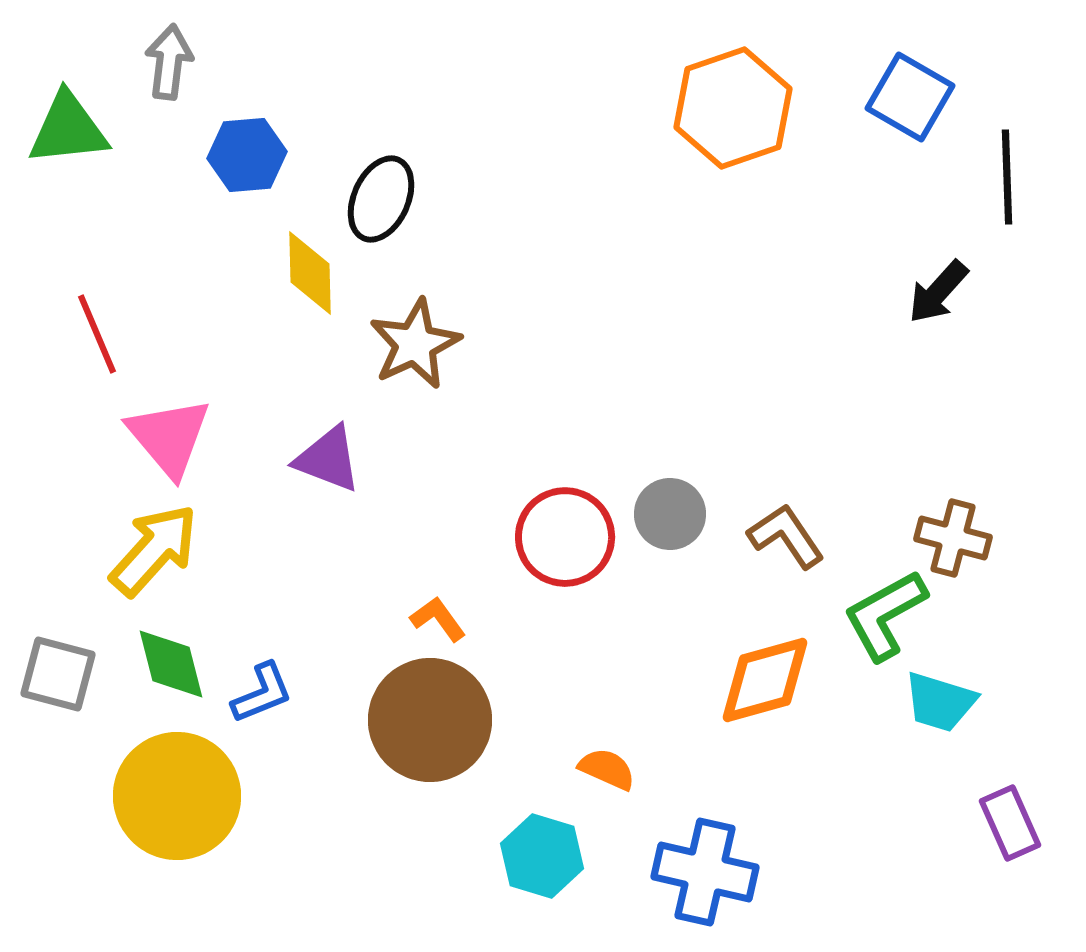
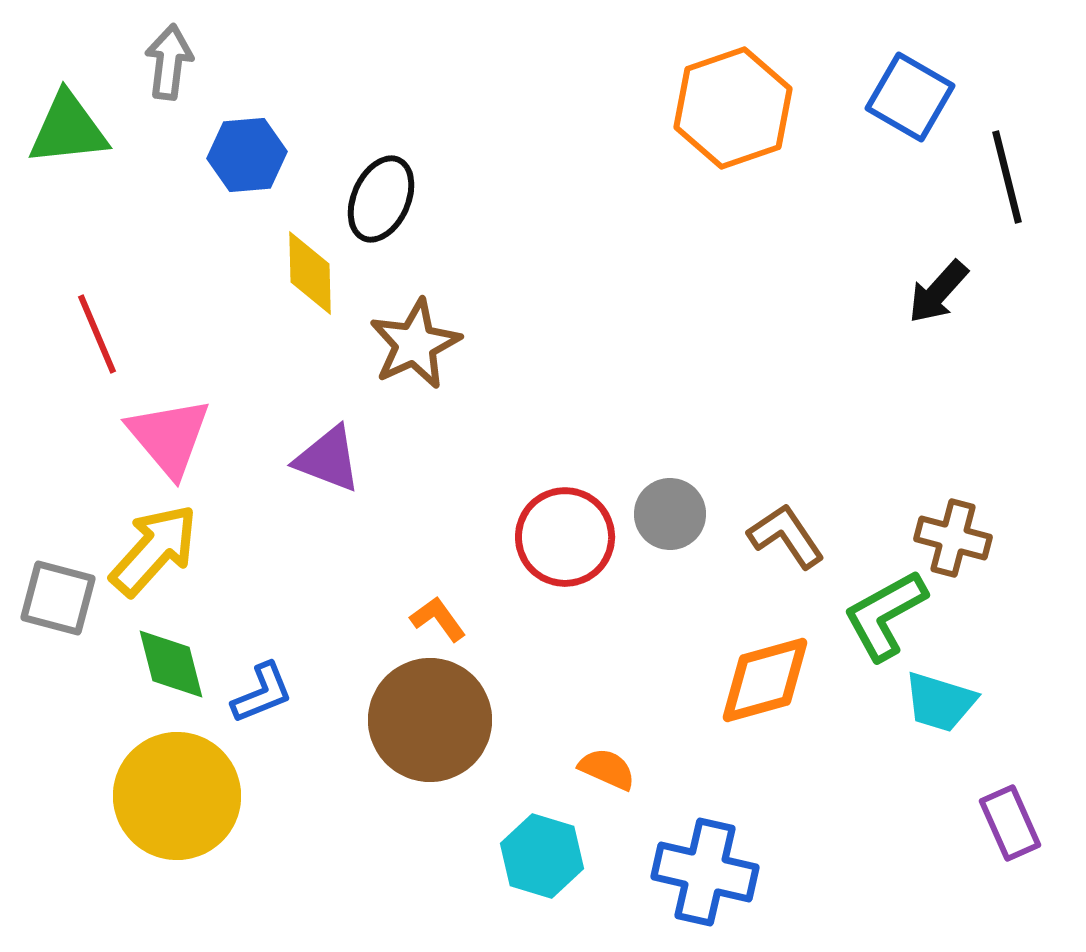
black line: rotated 12 degrees counterclockwise
gray square: moved 76 px up
